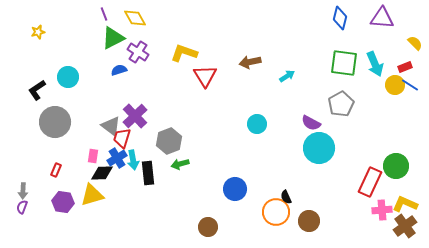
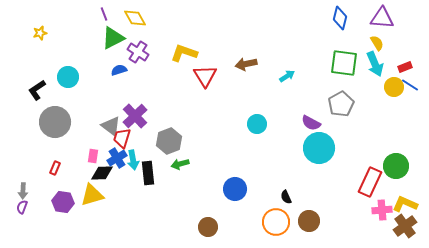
yellow star at (38, 32): moved 2 px right, 1 px down
yellow semicircle at (415, 43): moved 38 px left; rotated 14 degrees clockwise
brown arrow at (250, 62): moved 4 px left, 2 px down
yellow circle at (395, 85): moved 1 px left, 2 px down
red rectangle at (56, 170): moved 1 px left, 2 px up
orange circle at (276, 212): moved 10 px down
